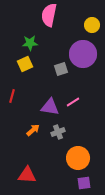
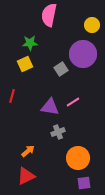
gray square: rotated 16 degrees counterclockwise
orange arrow: moved 5 px left, 21 px down
red triangle: moved 1 px left, 1 px down; rotated 30 degrees counterclockwise
